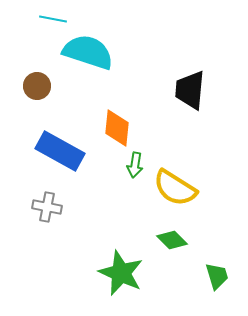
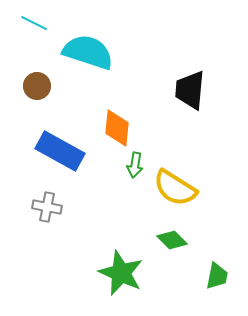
cyan line: moved 19 px left, 4 px down; rotated 16 degrees clockwise
green trapezoid: rotated 28 degrees clockwise
